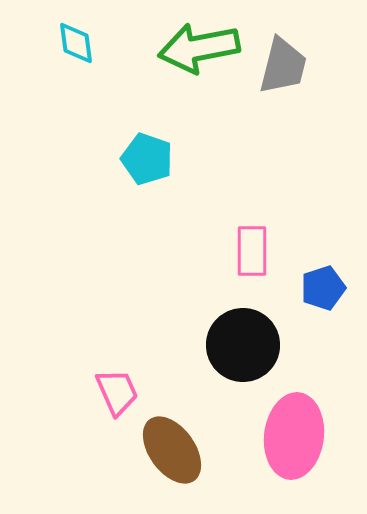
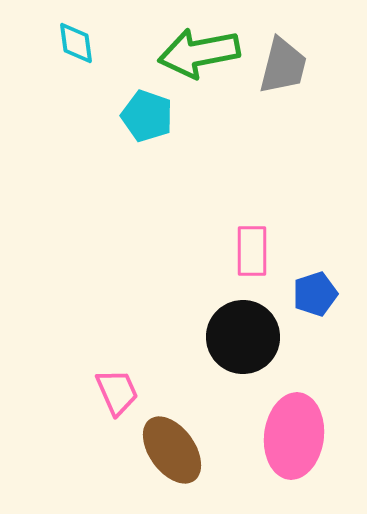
green arrow: moved 5 px down
cyan pentagon: moved 43 px up
blue pentagon: moved 8 px left, 6 px down
black circle: moved 8 px up
